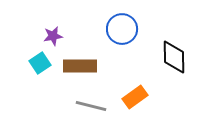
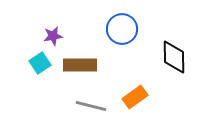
brown rectangle: moved 1 px up
